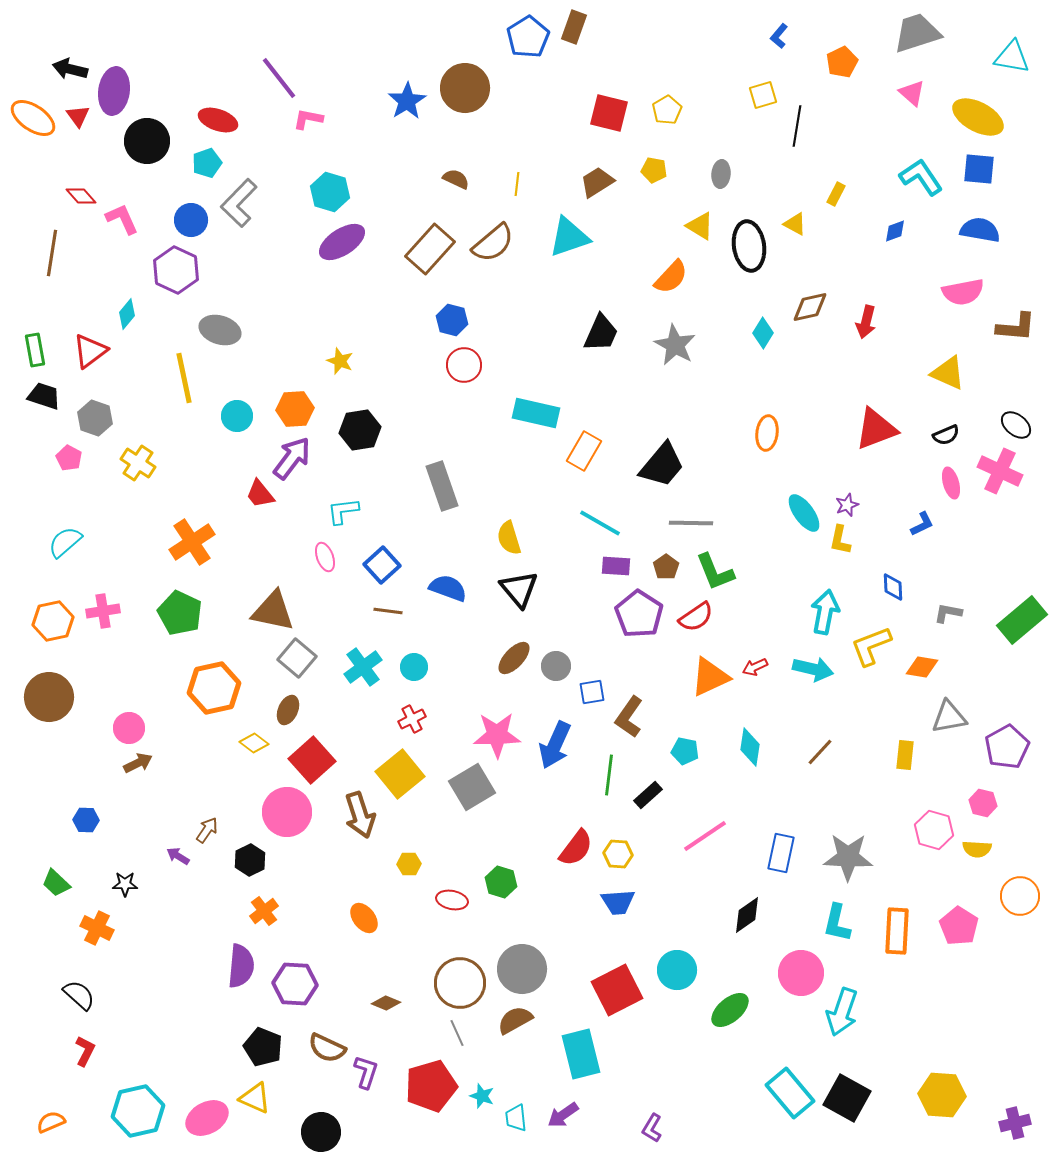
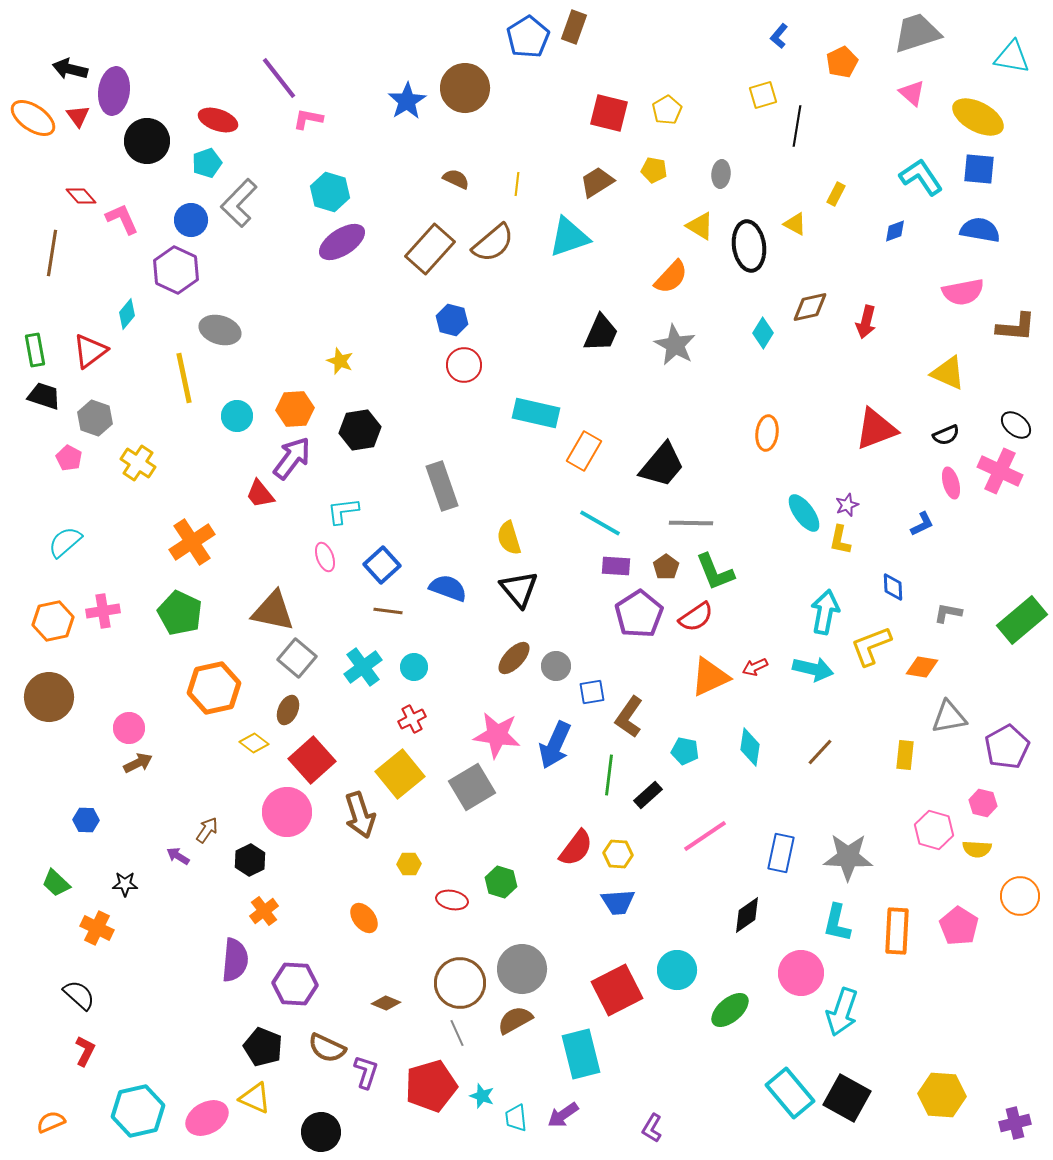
purple pentagon at (639, 614): rotated 6 degrees clockwise
pink star at (497, 735): rotated 9 degrees clockwise
purple semicircle at (241, 966): moved 6 px left, 6 px up
